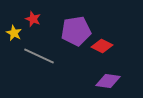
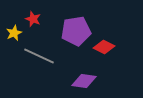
yellow star: rotated 21 degrees clockwise
red diamond: moved 2 px right, 1 px down
purple diamond: moved 24 px left
